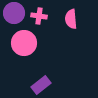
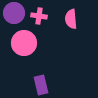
purple rectangle: rotated 66 degrees counterclockwise
